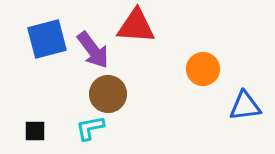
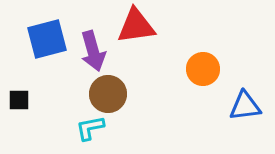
red triangle: rotated 12 degrees counterclockwise
purple arrow: moved 1 px down; rotated 21 degrees clockwise
black square: moved 16 px left, 31 px up
